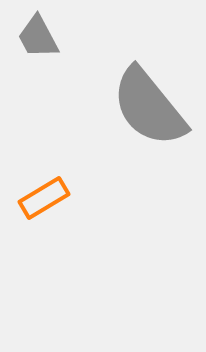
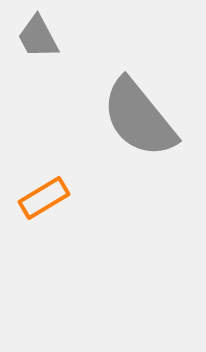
gray semicircle: moved 10 px left, 11 px down
